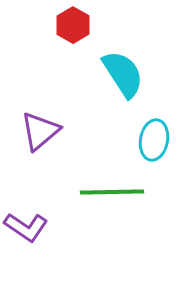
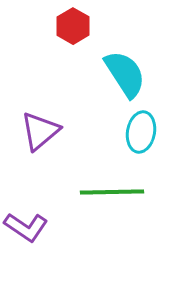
red hexagon: moved 1 px down
cyan semicircle: moved 2 px right
cyan ellipse: moved 13 px left, 8 px up
